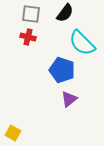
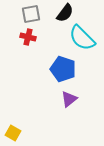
gray square: rotated 18 degrees counterclockwise
cyan semicircle: moved 5 px up
blue pentagon: moved 1 px right, 1 px up
